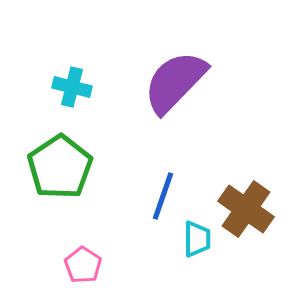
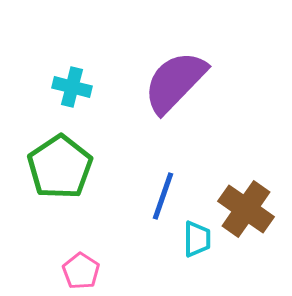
pink pentagon: moved 2 px left, 6 px down
